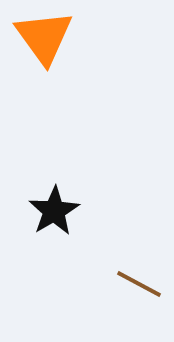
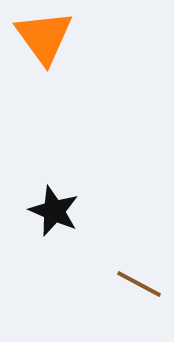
black star: rotated 18 degrees counterclockwise
